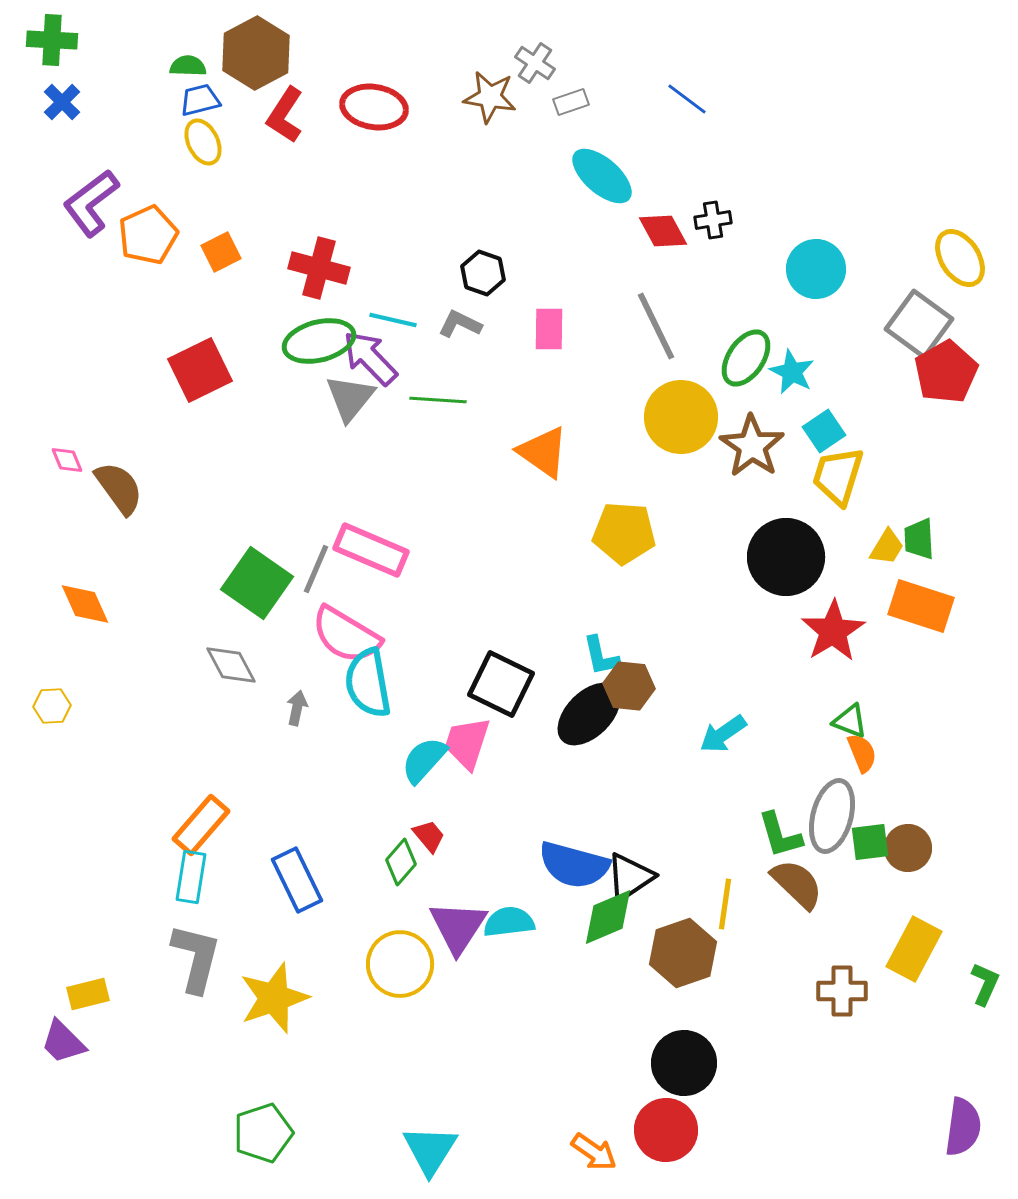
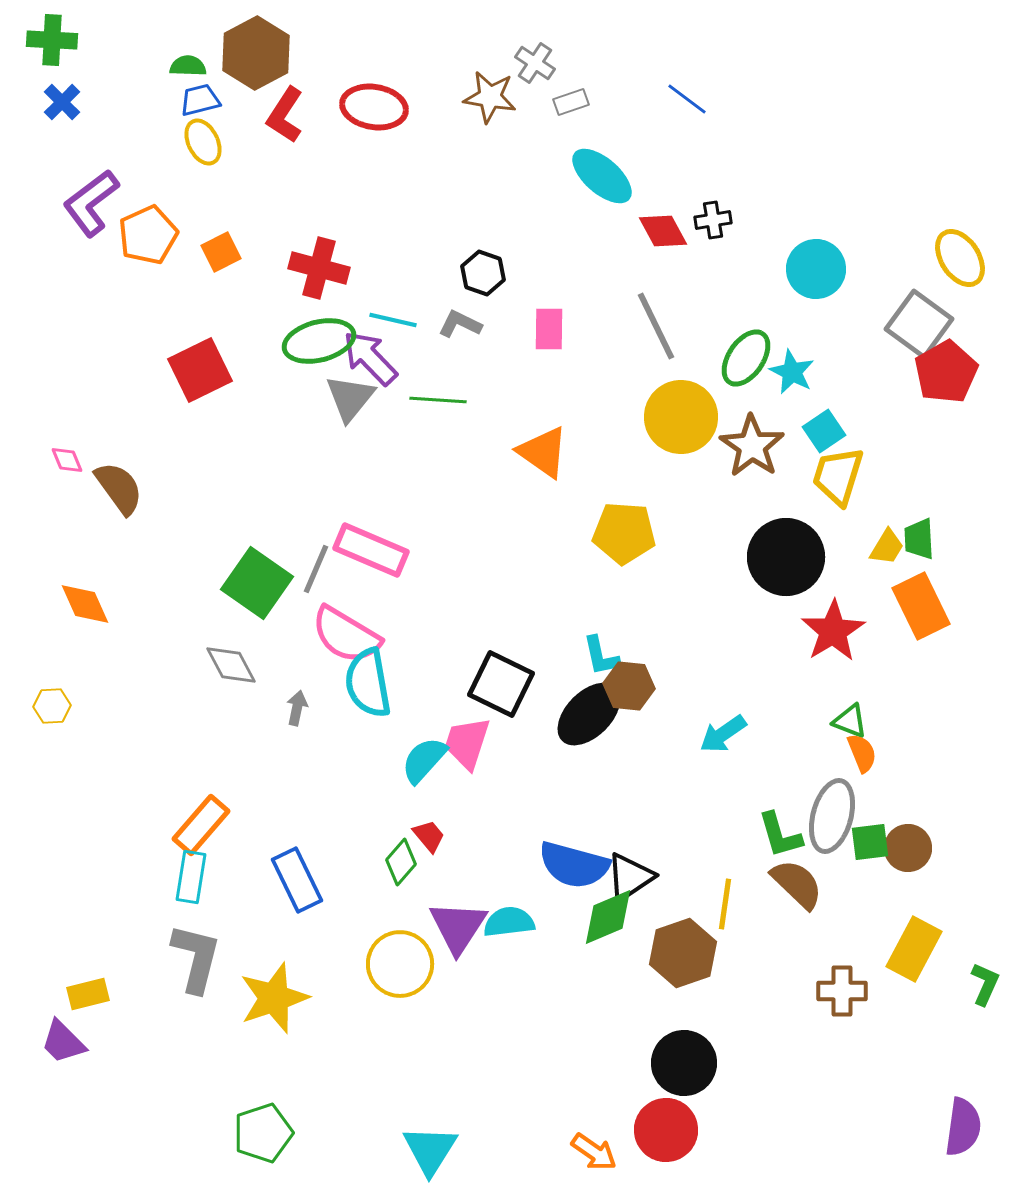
orange rectangle at (921, 606): rotated 46 degrees clockwise
